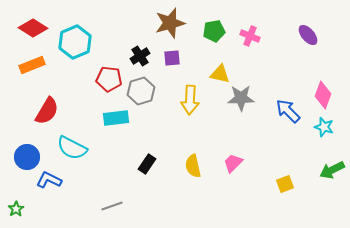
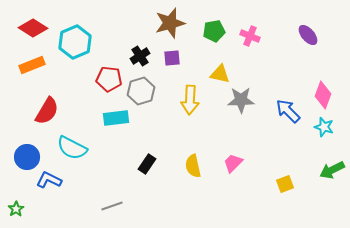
gray star: moved 2 px down
